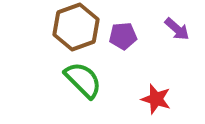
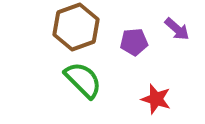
purple pentagon: moved 11 px right, 6 px down
